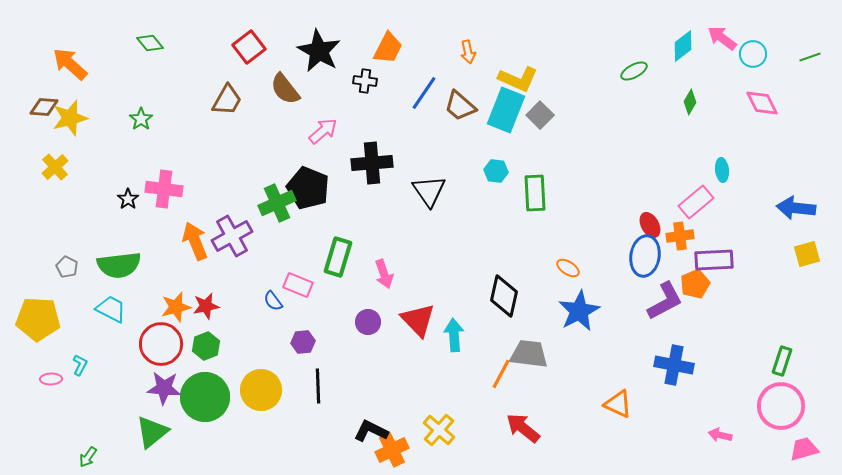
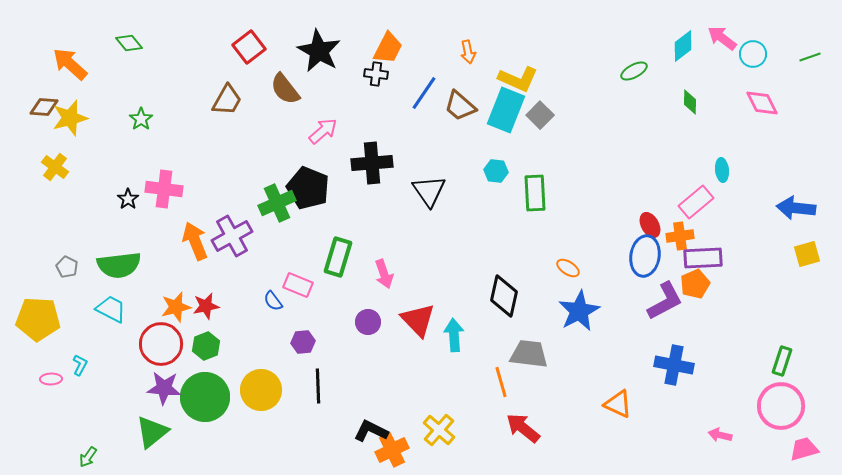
green diamond at (150, 43): moved 21 px left
black cross at (365, 81): moved 11 px right, 7 px up
green diamond at (690, 102): rotated 30 degrees counterclockwise
yellow cross at (55, 167): rotated 12 degrees counterclockwise
purple rectangle at (714, 260): moved 11 px left, 2 px up
orange line at (501, 374): moved 8 px down; rotated 44 degrees counterclockwise
